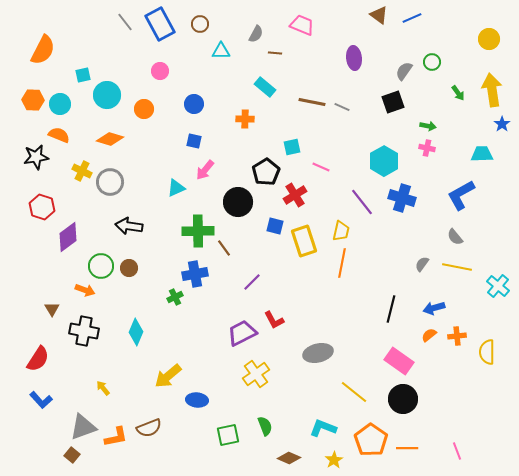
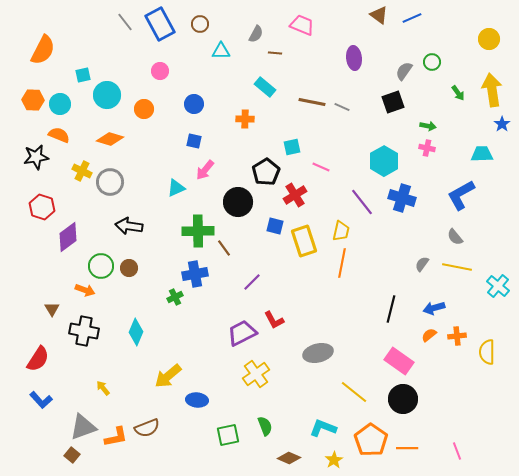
brown semicircle at (149, 428): moved 2 px left
